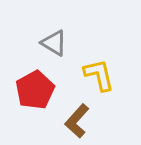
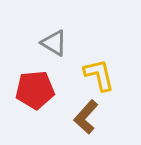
red pentagon: rotated 24 degrees clockwise
brown L-shape: moved 9 px right, 4 px up
